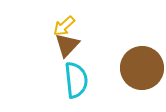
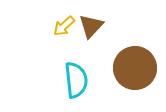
brown triangle: moved 24 px right, 19 px up
brown circle: moved 7 px left
